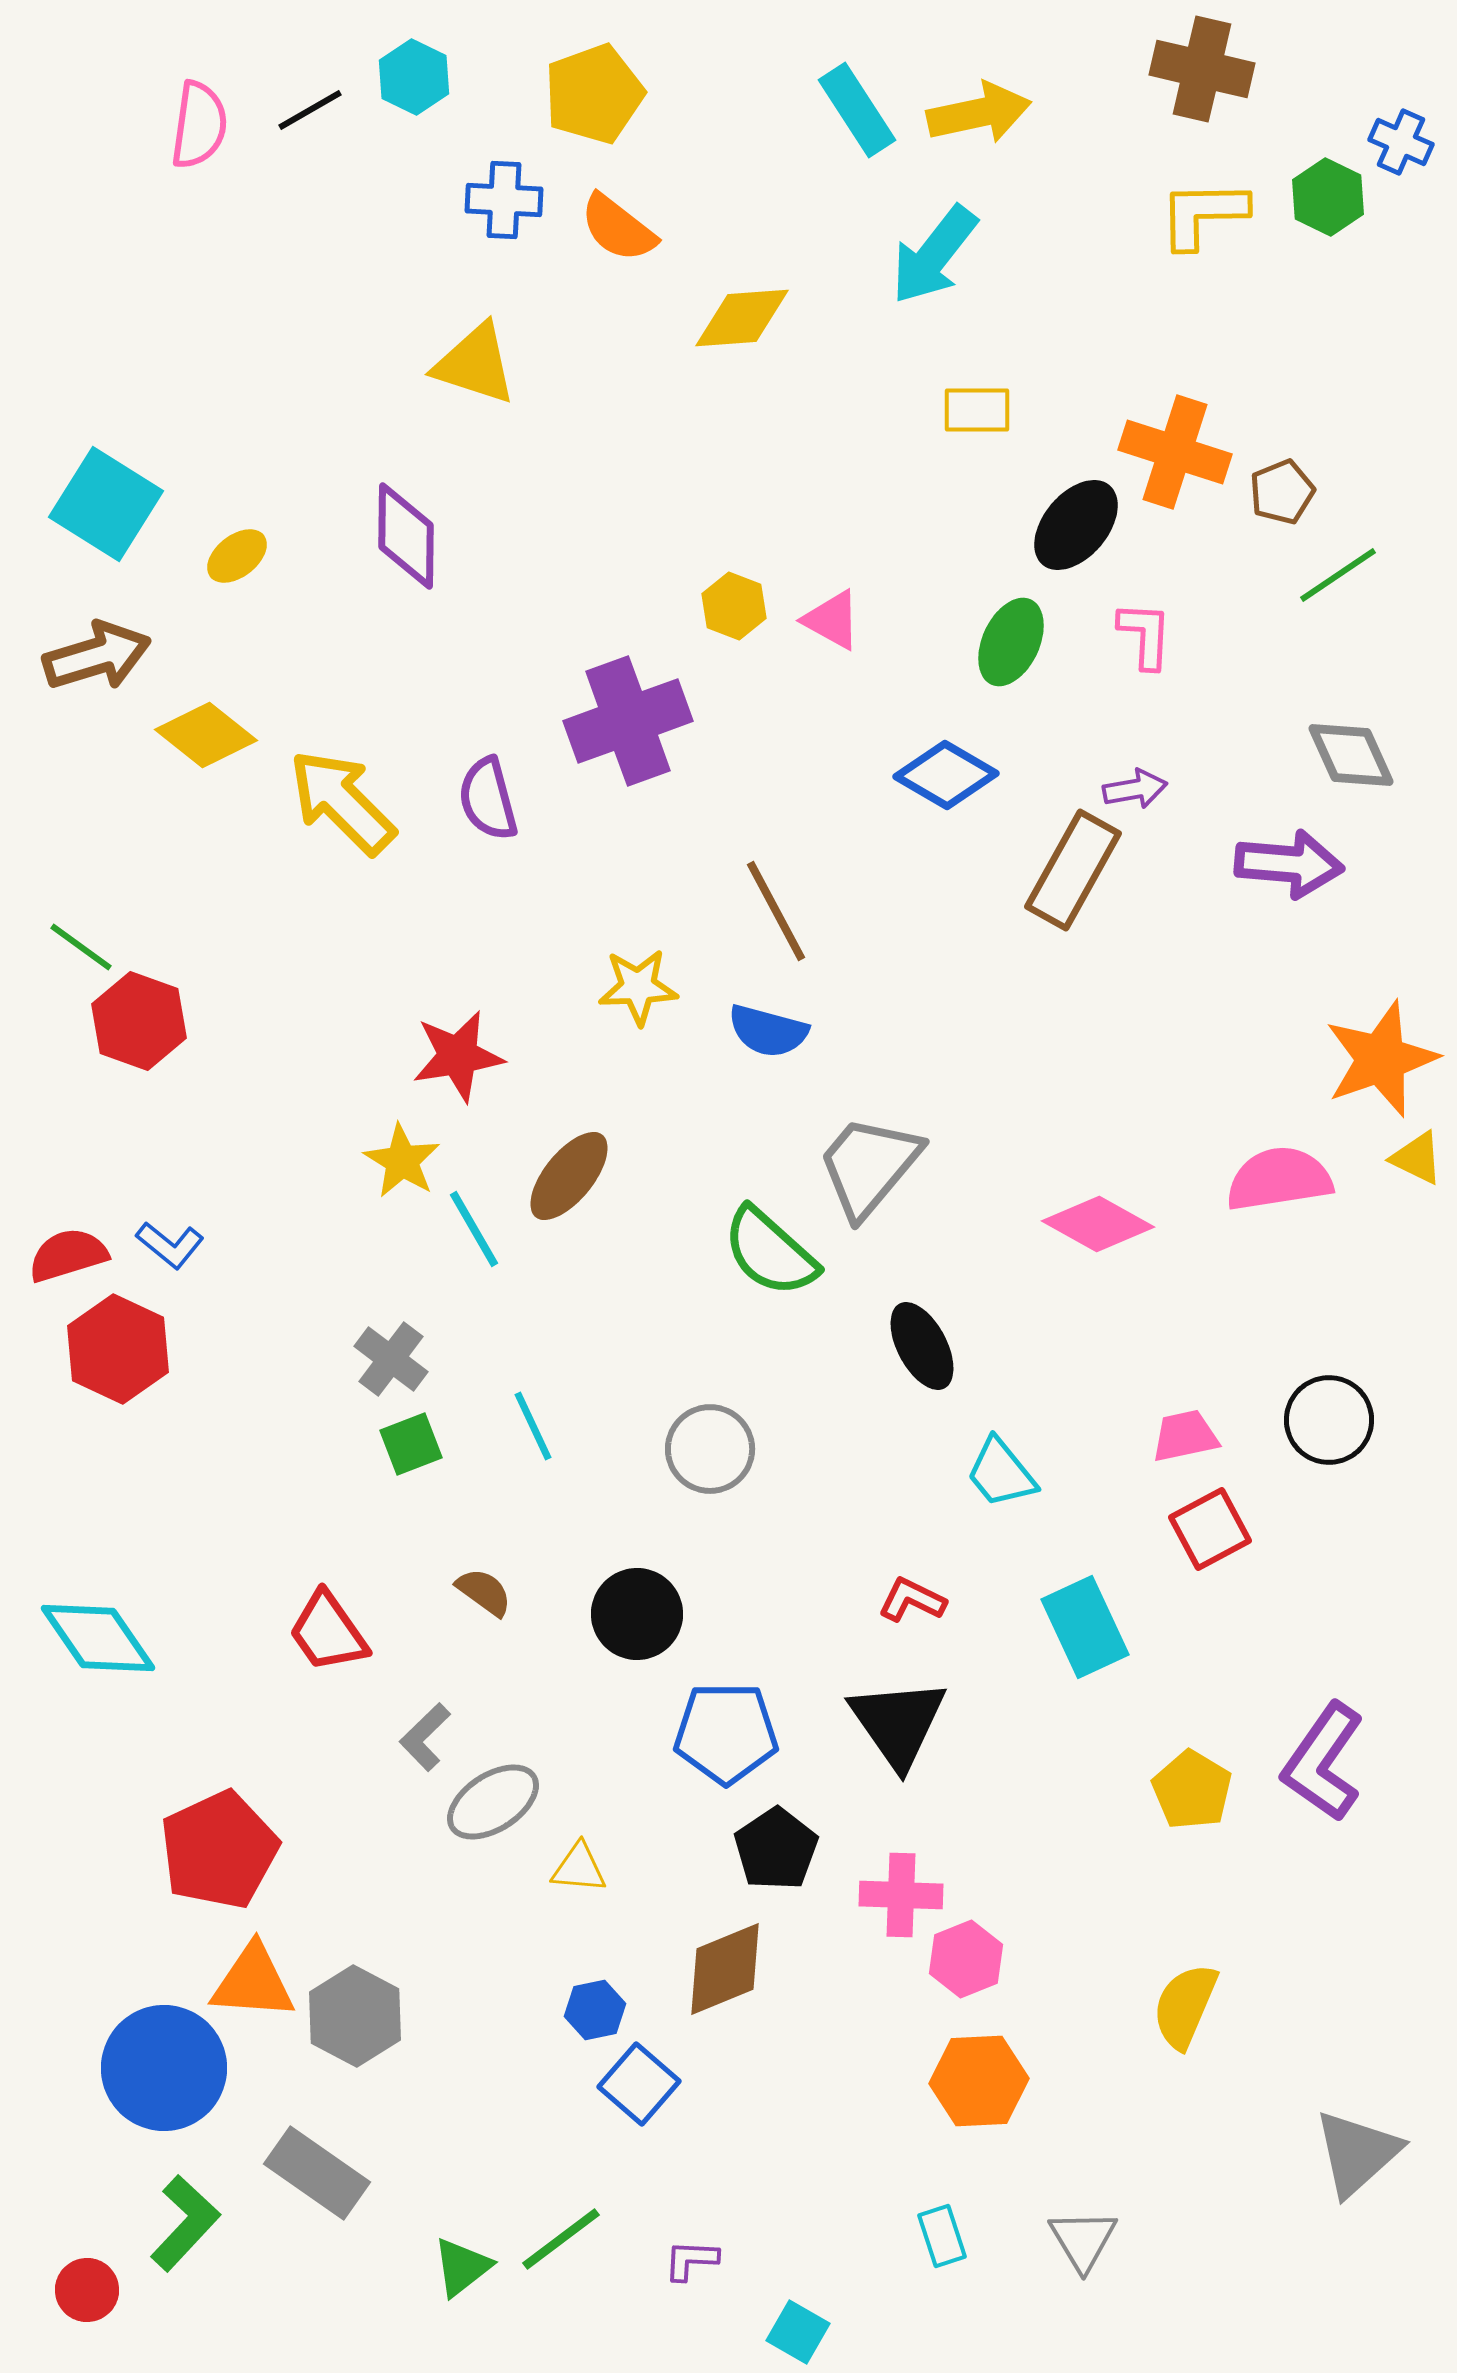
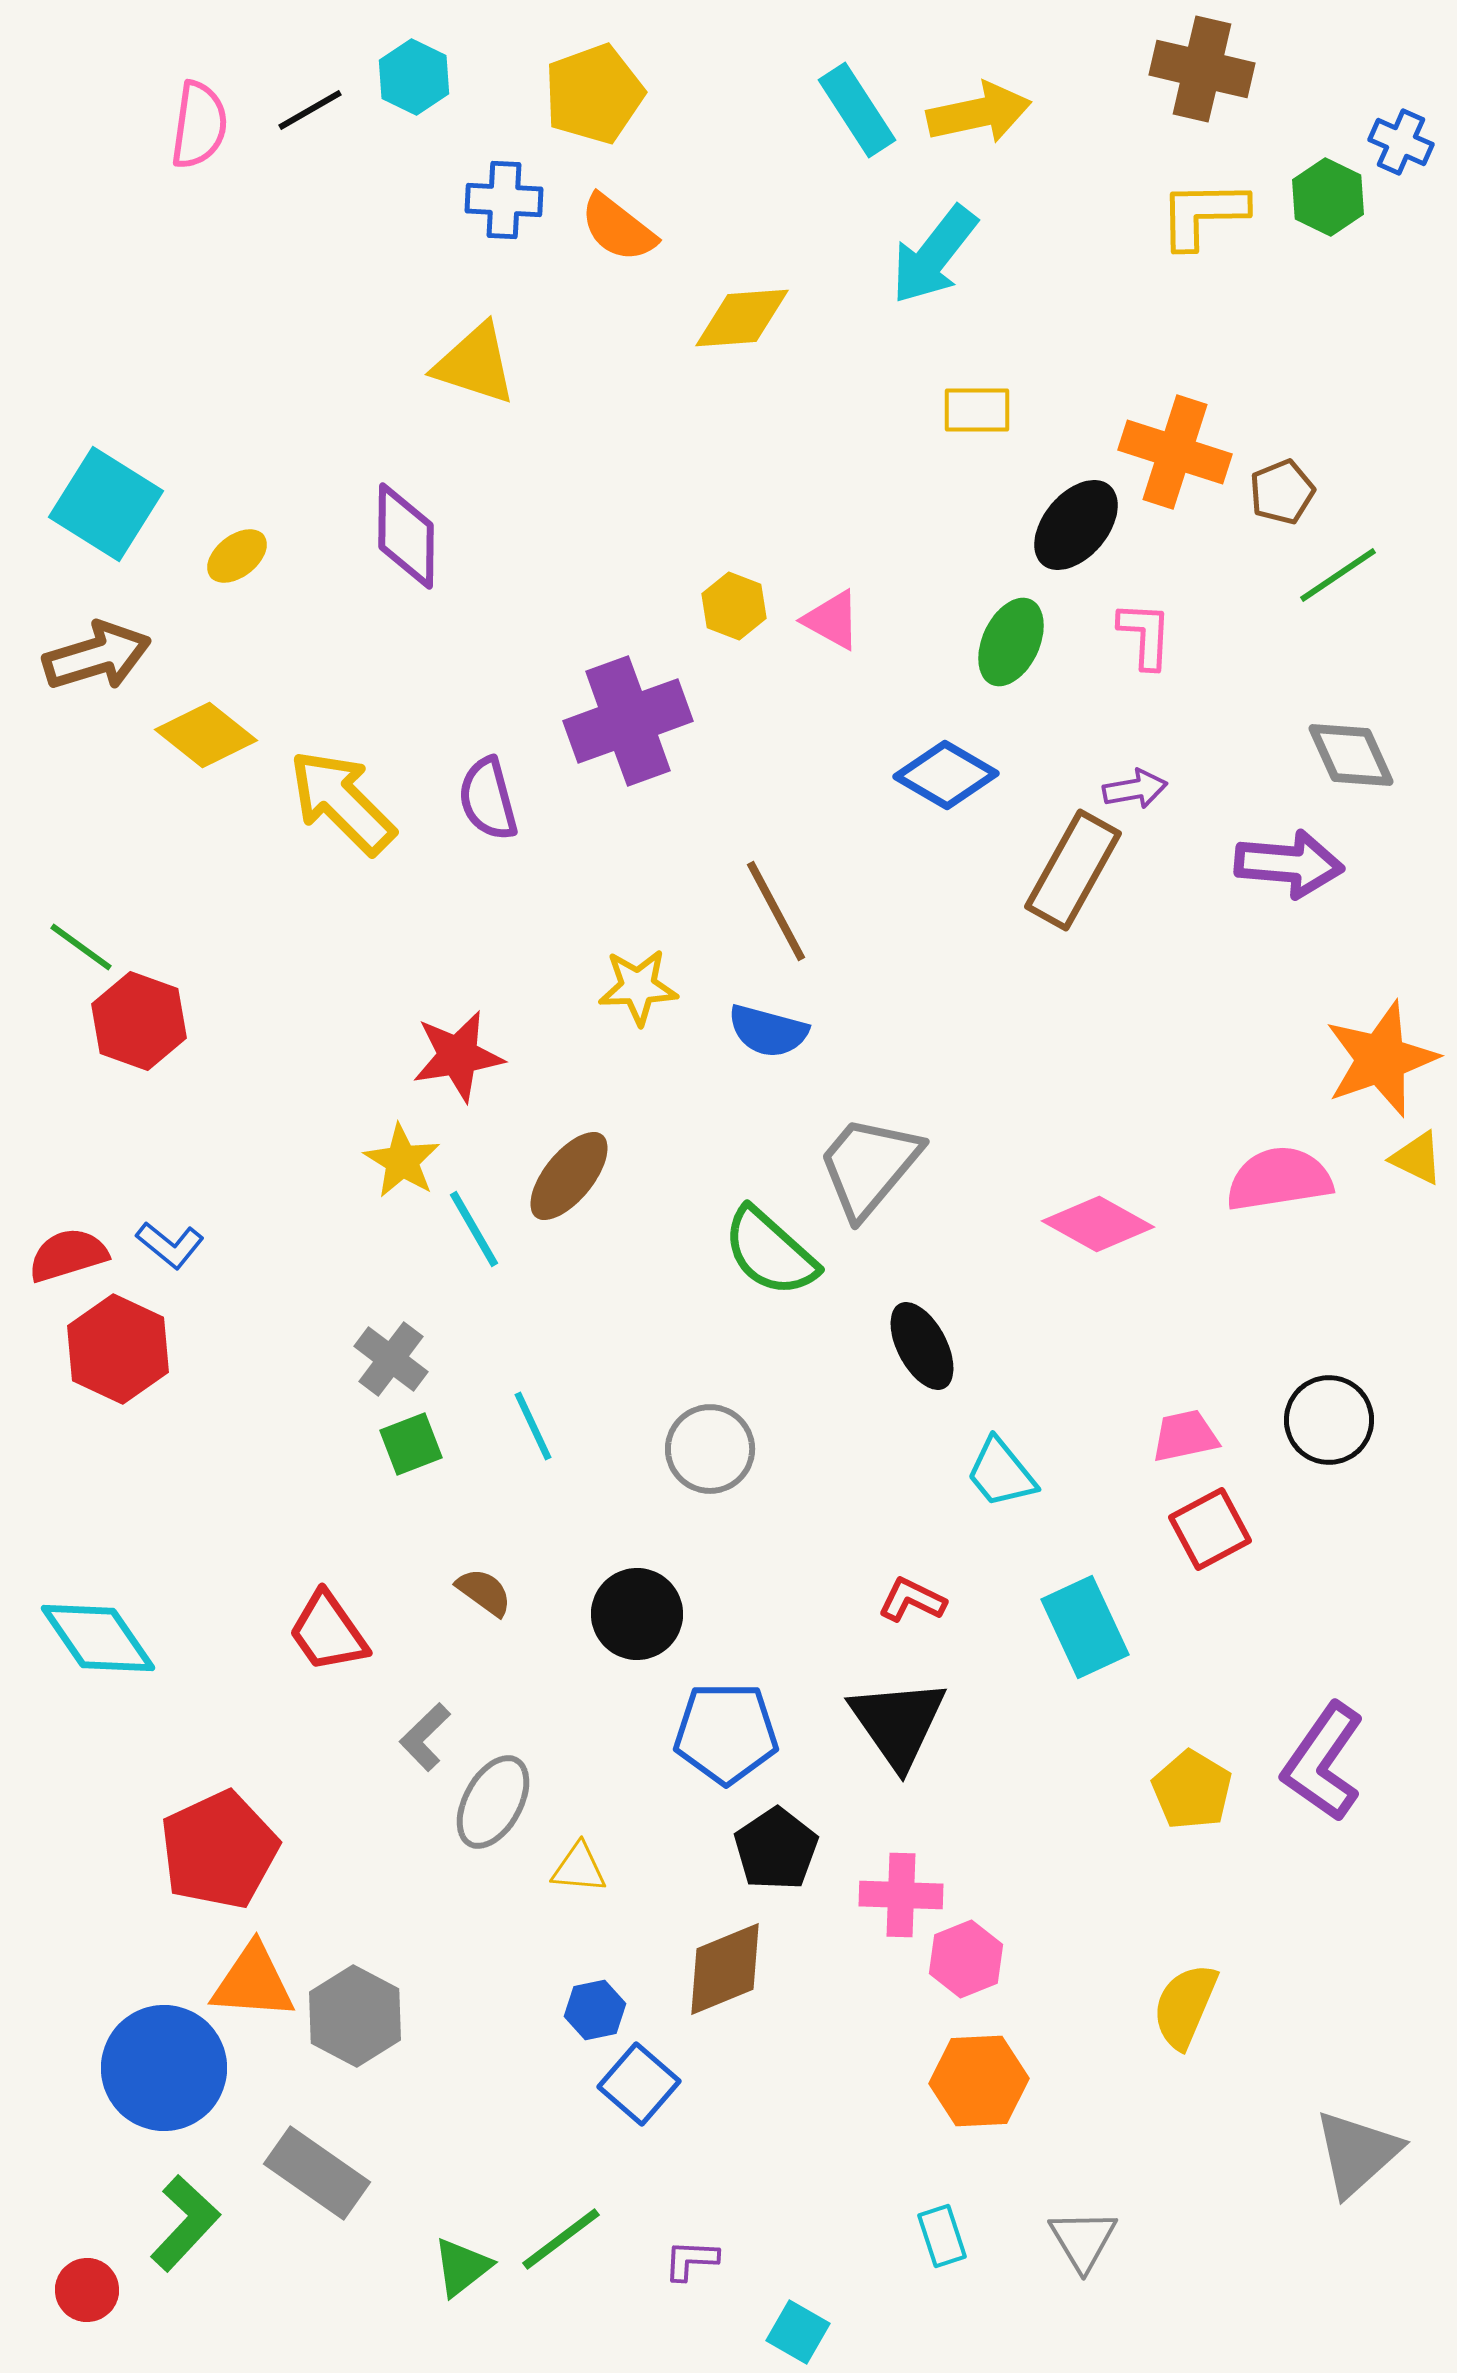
gray ellipse at (493, 1802): rotated 28 degrees counterclockwise
